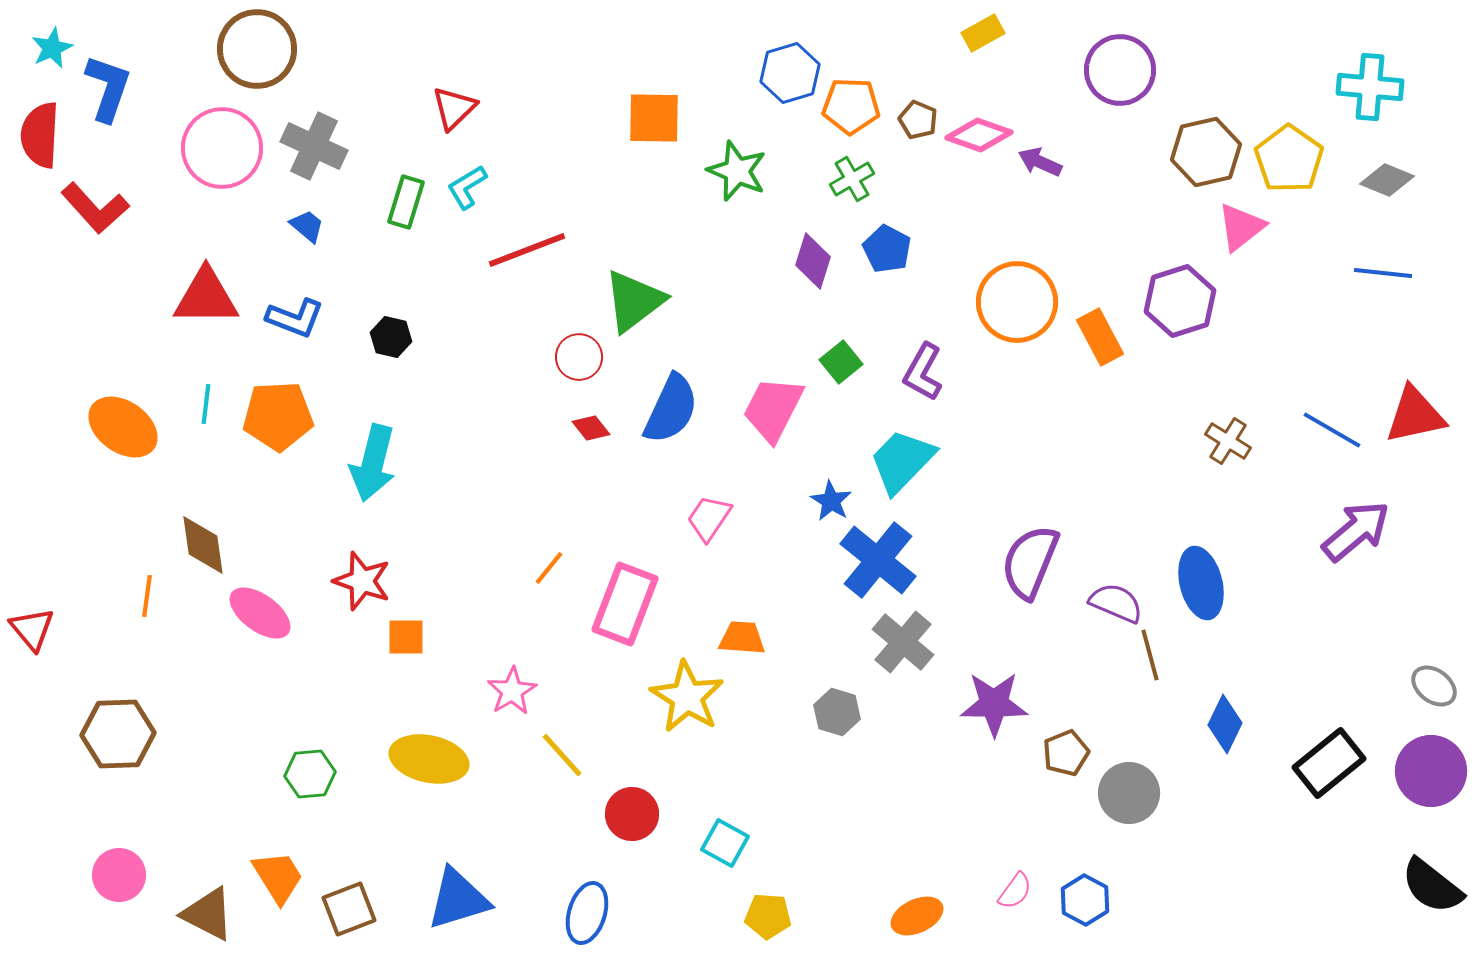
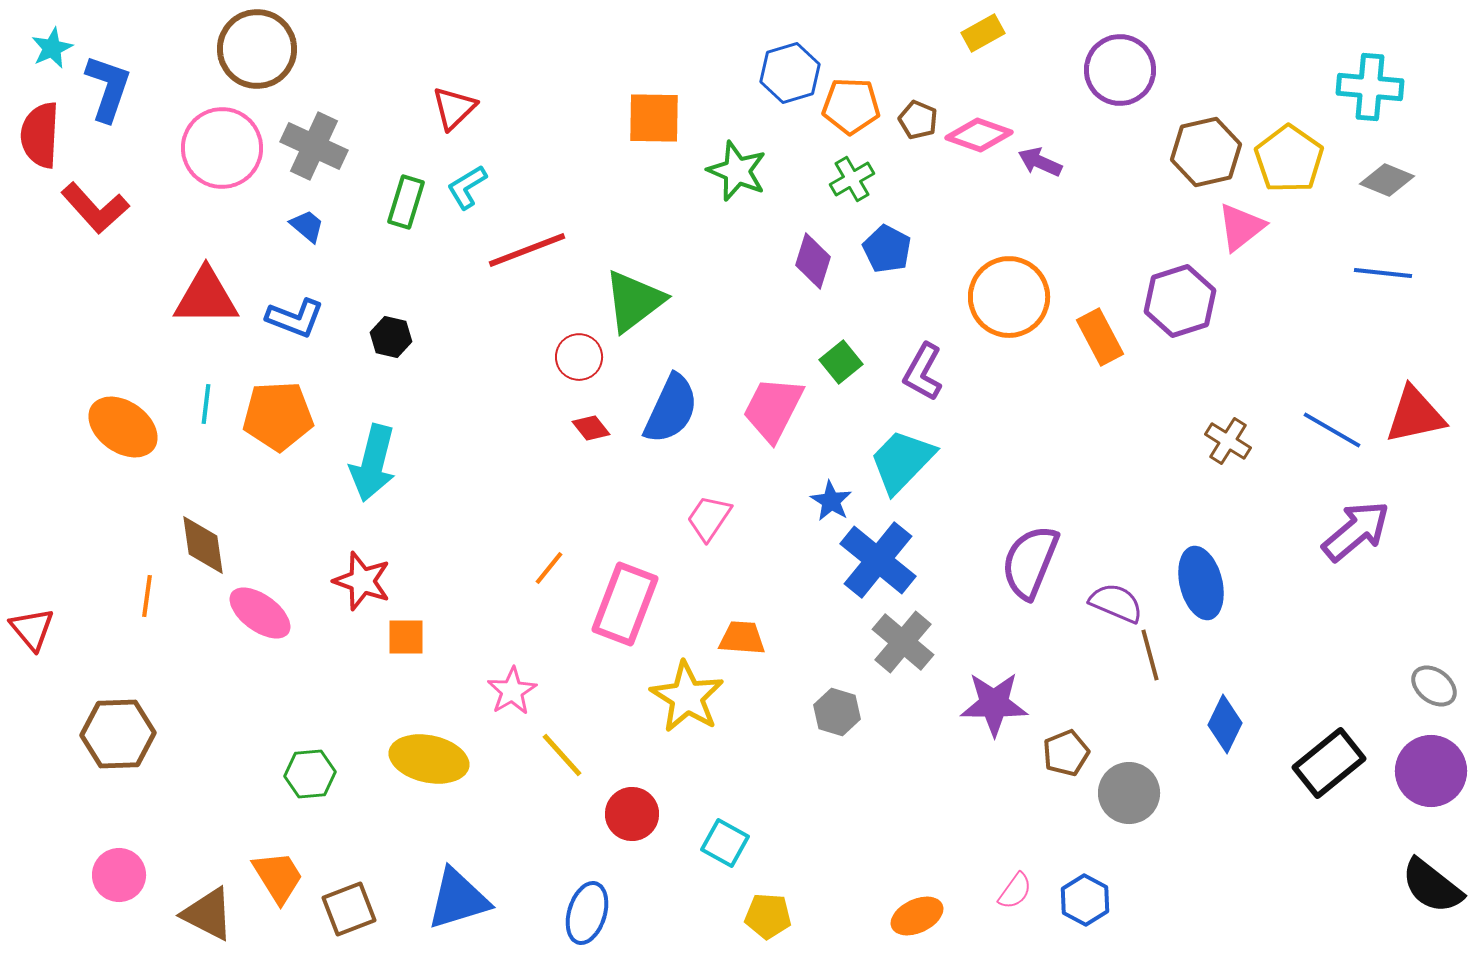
orange circle at (1017, 302): moved 8 px left, 5 px up
